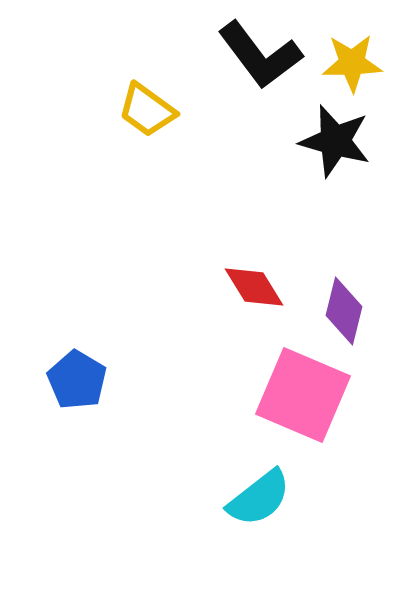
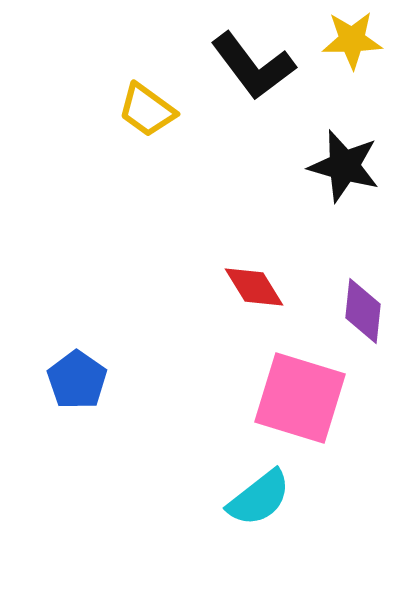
black L-shape: moved 7 px left, 11 px down
yellow star: moved 23 px up
black star: moved 9 px right, 25 px down
purple diamond: moved 19 px right; rotated 8 degrees counterclockwise
blue pentagon: rotated 4 degrees clockwise
pink square: moved 3 px left, 3 px down; rotated 6 degrees counterclockwise
